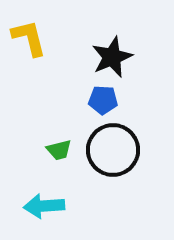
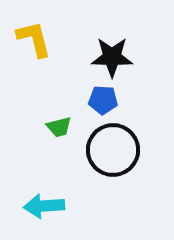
yellow L-shape: moved 5 px right, 1 px down
black star: rotated 24 degrees clockwise
green trapezoid: moved 23 px up
